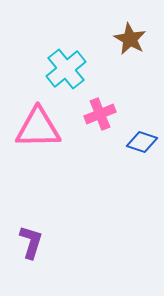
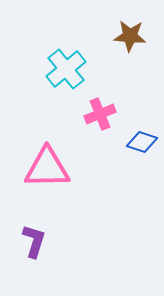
brown star: moved 3 px up; rotated 24 degrees counterclockwise
pink triangle: moved 9 px right, 40 px down
purple L-shape: moved 3 px right, 1 px up
